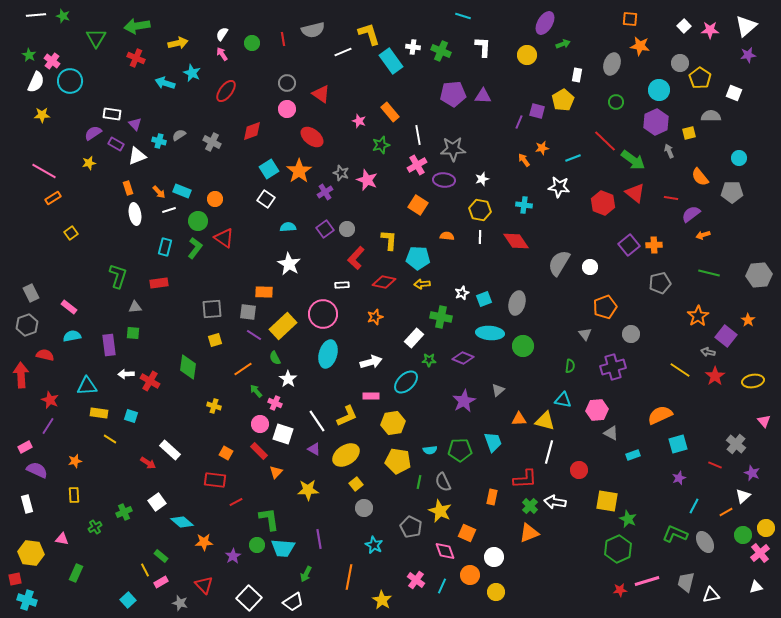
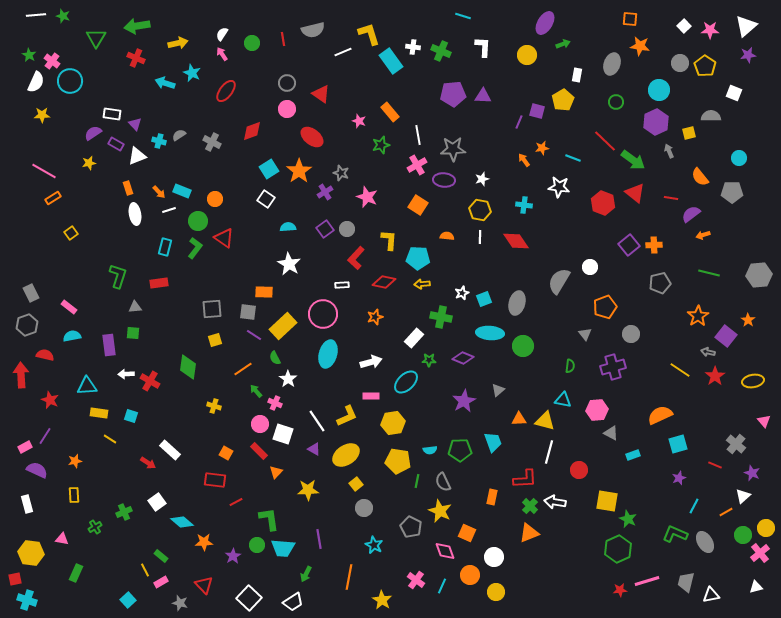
yellow pentagon at (700, 78): moved 5 px right, 12 px up
cyan line at (573, 158): rotated 42 degrees clockwise
pink star at (367, 180): moved 17 px down
gray semicircle at (559, 263): moved 18 px down
purple line at (48, 426): moved 3 px left, 10 px down
green line at (419, 482): moved 2 px left, 1 px up
